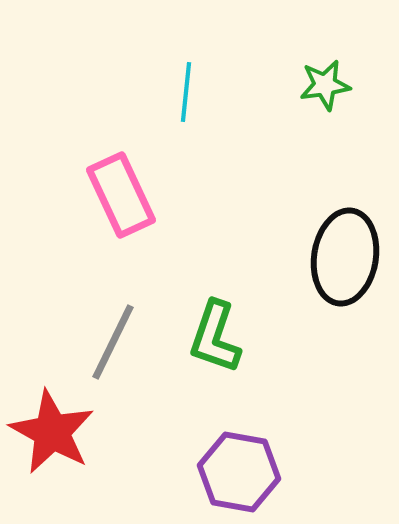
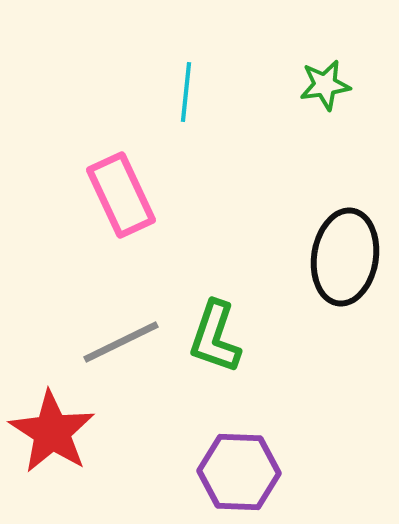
gray line: moved 8 px right; rotated 38 degrees clockwise
red star: rotated 4 degrees clockwise
purple hexagon: rotated 8 degrees counterclockwise
